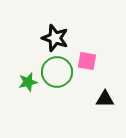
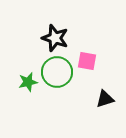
black triangle: rotated 18 degrees counterclockwise
